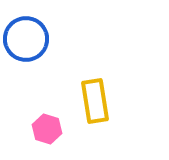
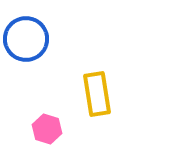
yellow rectangle: moved 2 px right, 7 px up
